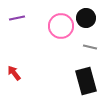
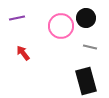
red arrow: moved 9 px right, 20 px up
